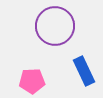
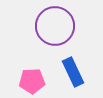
blue rectangle: moved 11 px left, 1 px down
